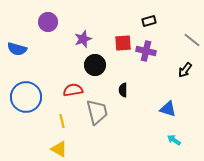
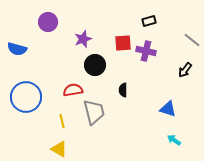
gray trapezoid: moved 3 px left
